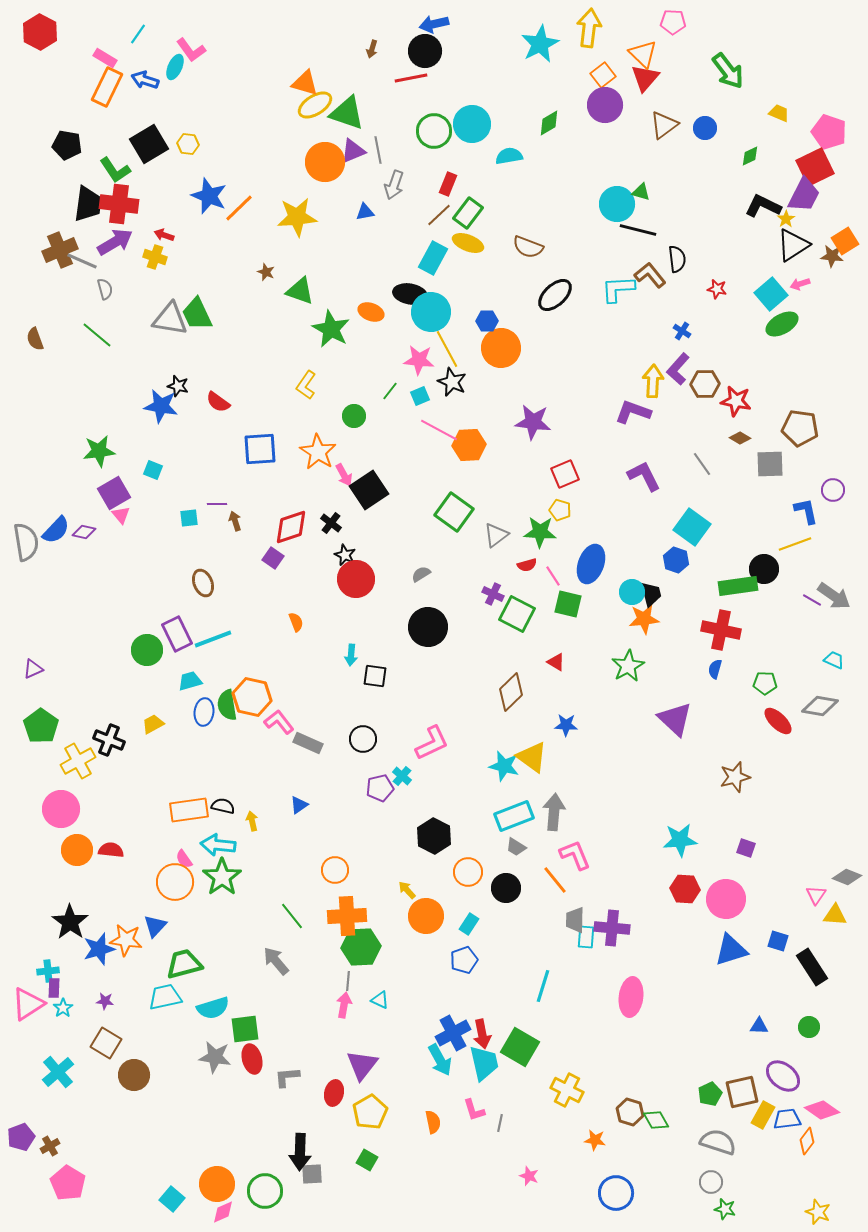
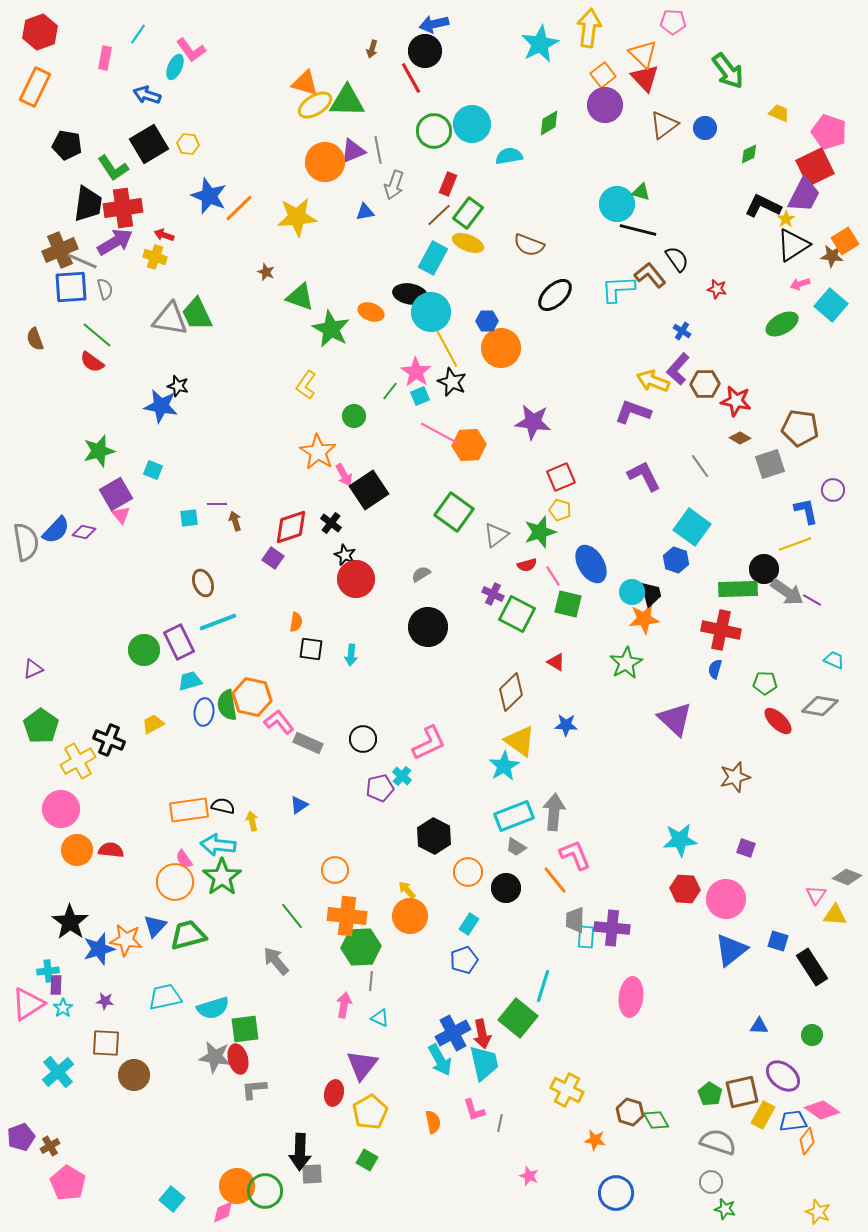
red hexagon at (40, 32): rotated 12 degrees clockwise
pink rectangle at (105, 58): rotated 70 degrees clockwise
red line at (411, 78): rotated 72 degrees clockwise
red triangle at (645, 78): rotated 24 degrees counterclockwise
blue arrow at (145, 80): moved 2 px right, 15 px down
orange rectangle at (107, 87): moved 72 px left
green triangle at (347, 113): moved 12 px up; rotated 18 degrees counterclockwise
green diamond at (750, 156): moved 1 px left, 2 px up
green L-shape at (115, 170): moved 2 px left, 2 px up
red cross at (119, 204): moved 4 px right, 4 px down; rotated 15 degrees counterclockwise
brown semicircle at (528, 247): moved 1 px right, 2 px up
black semicircle at (677, 259): rotated 28 degrees counterclockwise
green triangle at (300, 291): moved 6 px down
cyan square at (771, 294): moved 60 px right, 11 px down; rotated 8 degrees counterclockwise
pink star at (419, 360): moved 3 px left, 12 px down; rotated 28 degrees clockwise
yellow arrow at (653, 381): rotated 72 degrees counterclockwise
red semicircle at (218, 402): moved 126 px left, 40 px up
pink line at (439, 430): moved 3 px down
blue square at (260, 449): moved 189 px left, 162 px up
green star at (99, 451): rotated 8 degrees counterclockwise
gray line at (702, 464): moved 2 px left, 2 px down
gray square at (770, 464): rotated 16 degrees counterclockwise
red square at (565, 474): moved 4 px left, 3 px down
purple square at (114, 493): moved 2 px right, 1 px down
green star at (540, 532): rotated 20 degrees counterclockwise
blue ellipse at (591, 564): rotated 51 degrees counterclockwise
green rectangle at (738, 586): moved 3 px down; rotated 6 degrees clockwise
gray arrow at (834, 596): moved 47 px left, 4 px up
orange semicircle at (296, 622): rotated 30 degrees clockwise
purple rectangle at (177, 634): moved 2 px right, 8 px down
cyan line at (213, 639): moved 5 px right, 17 px up
green circle at (147, 650): moved 3 px left
green star at (628, 666): moved 2 px left, 3 px up
black square at (375, 676): moved 64 px left, 27 px up
pink L-shape at (432, 743): moved 3 px left
yellow triangle at (532, 757): moved 12 px left, 16 px up
cyan star at (504, 766): rotated 28 degrees clockwise
orange cross at (347, 916): rotated 9 degrees clockwise
orange circle at (426, 916): moved 16 px left
blue triangle at (731, 950): rotated 21 degrees counterclockwise
green trapezoid at (184, 964): moved 4 px right, 29 px up
gray line at (348, 981): moved 23 px right
purple rectangle at (54, 988): moved 2 px right, 3 px up
cyan triangle at (380, 1000): moved 18 px down
green circle at (809, 1027): moved 3 px right, 8 px down
brown square at (106, 1043): rotated 28 degrees counterclockwise
green square at (520, 1047): moved 2 px left, 29 px up; rotated 9 degrees clockwise
red ellipse at (252, 1059): moved 14 px left
gray L-shape at (287, 1077): moved 33 px left, 12 px down
green pentagon at (710, 1094): rotated 15 degrees counterclockwise
blue trapezoid at (787, 1119): moved 6 px right, 2 px down
orange circle at (217, 1184): moved 20 px right, 2 px down
